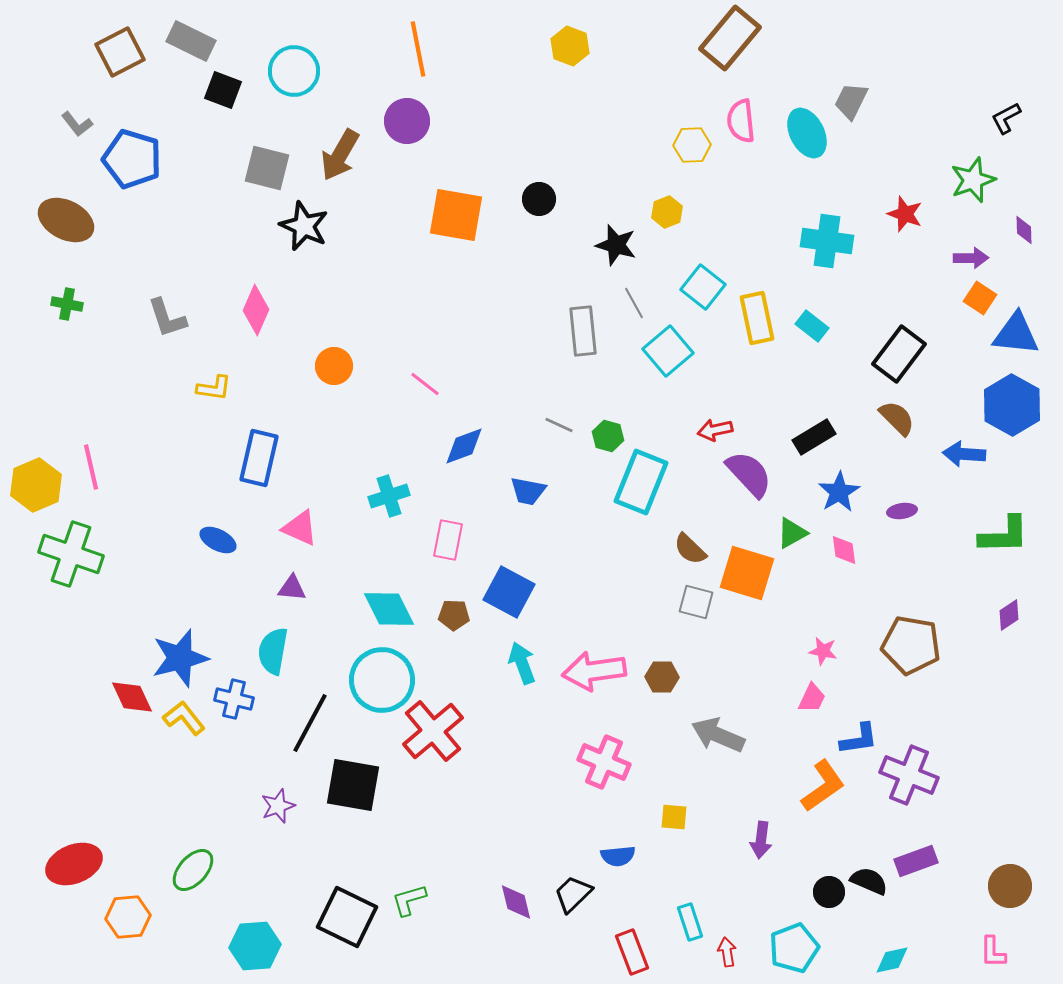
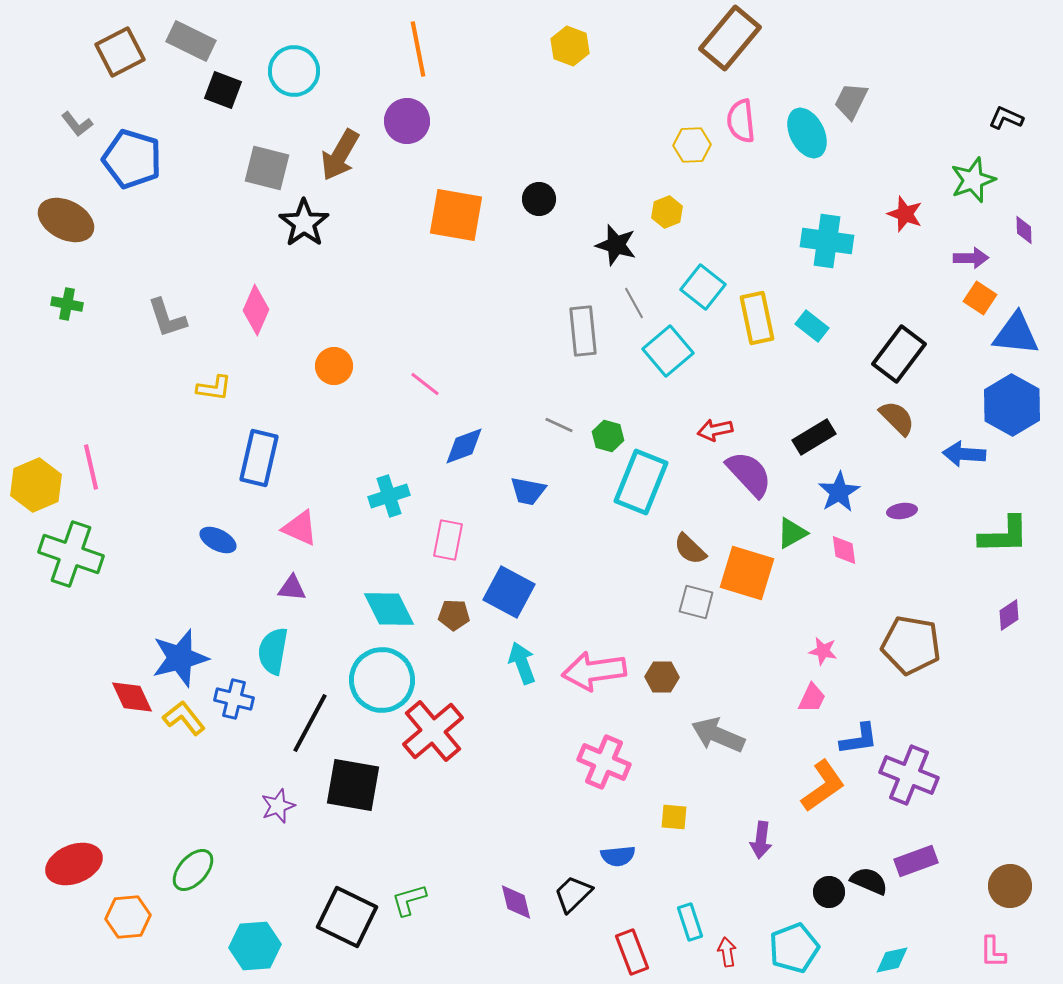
black L-shape at (1006, 118): rotated 52 degrees clockwise
black star at (304, 226): moved 3 px up; rotated 12 degrees clockwise
